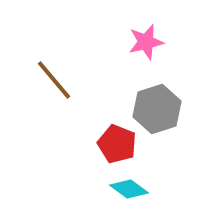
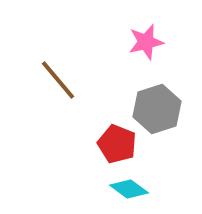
brown line: moved 4 px right
